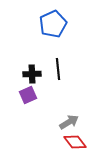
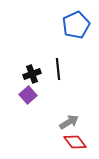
blue pentagon: moved 23 px right, 1 px down
black cross: rotated 18 degrees counterclockwise
purple square: rotated 18 degrees counterclockwise
